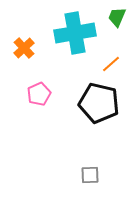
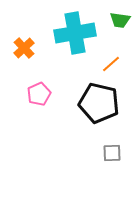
green trapezoid: moved 3 px right, 3 px down; rotated 105 degrees counterclockwise
gray square: moved 22 px right, 22 px up
